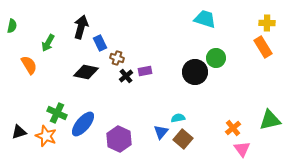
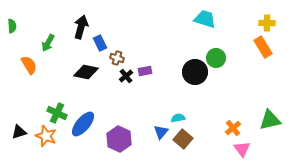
green semicircle: rotated 16 degrees counterclockwise
